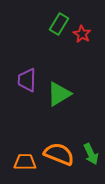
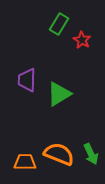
red star: moved 6 px down
